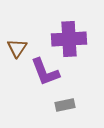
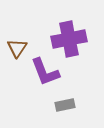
purple cross: rotated 8 degrees counterclockwise
